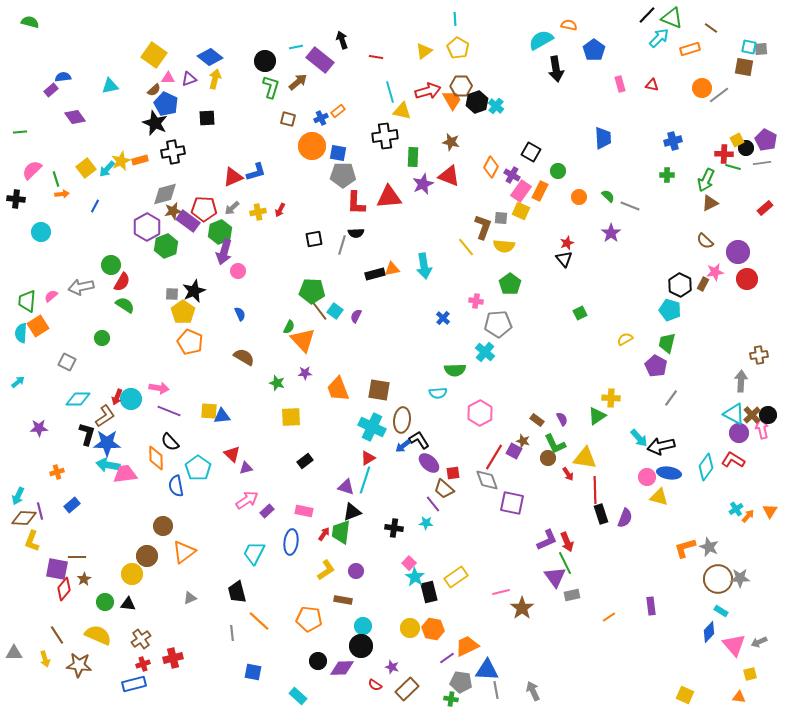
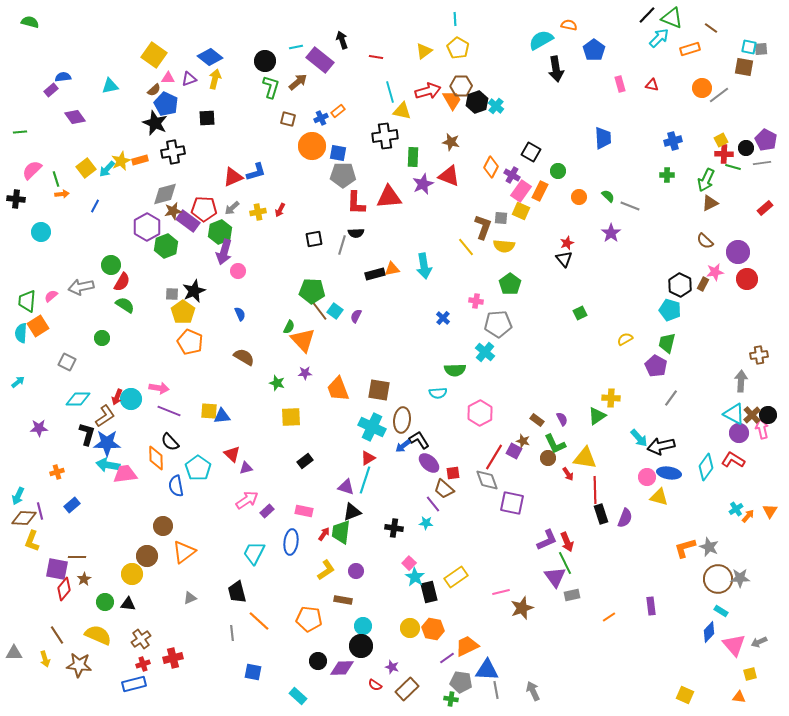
yellow square at (737, 140): moved 16 px left
brown star at (522, 608): rotated 15 degrees clockwise
